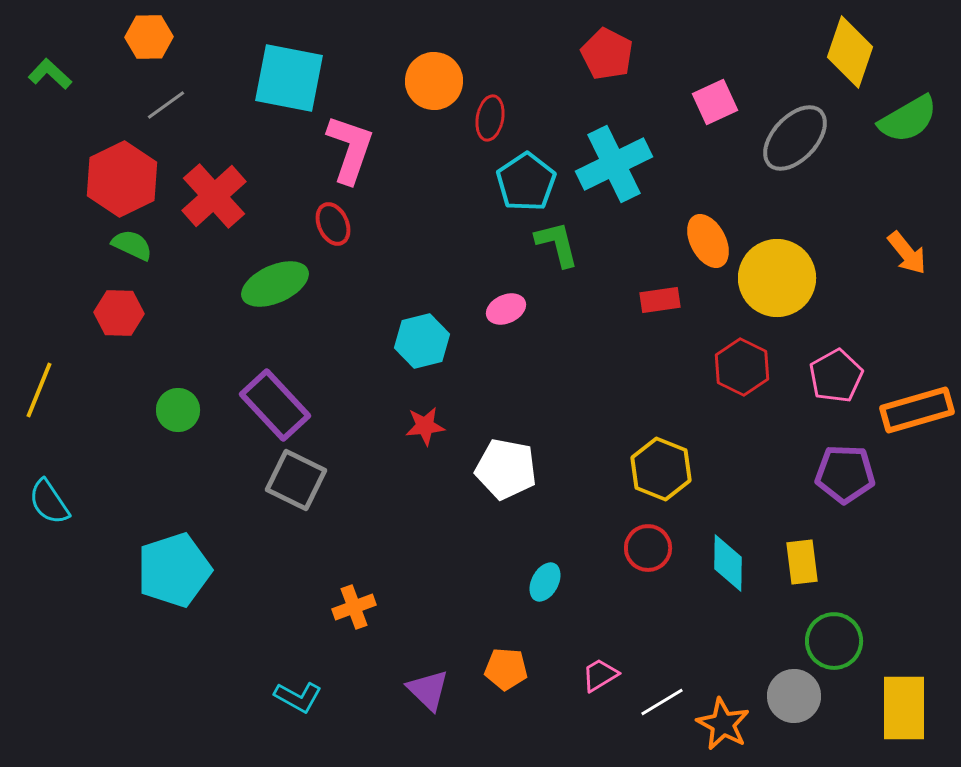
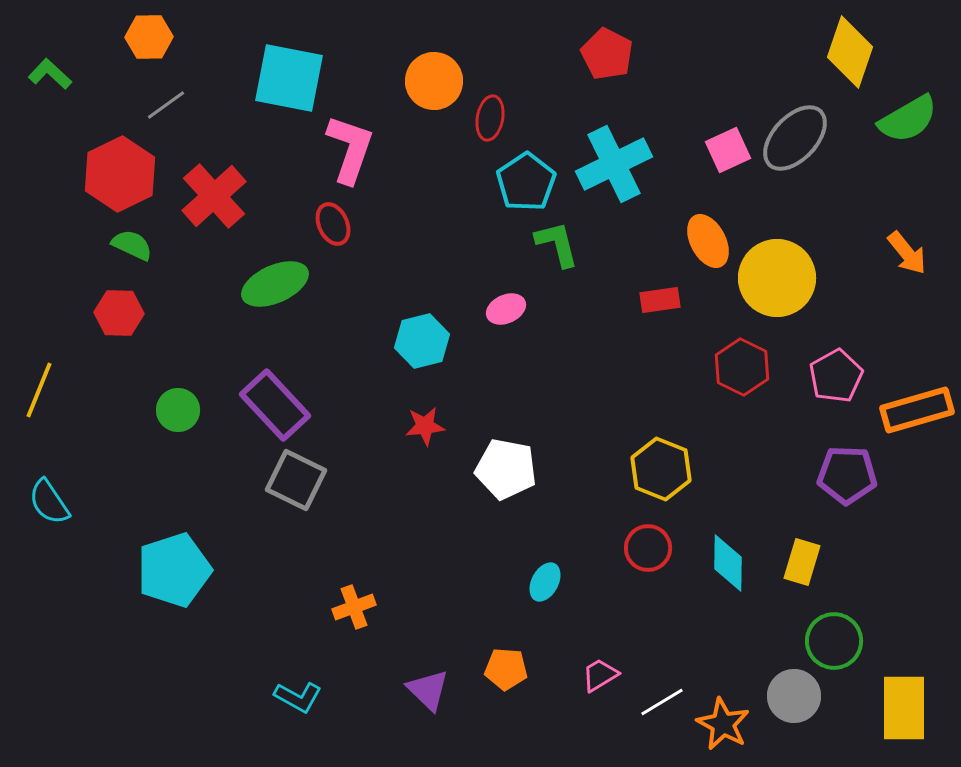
pink square at (715, 102): moved 13 px right, 48 px down
red hexagon at (122, 179): moved 2 px left, 5 px up
purple pentagon at (845, 474): moved 2 px right, 1 px down
yellow rectangle at (802, 562): rotated 24 degrees clockwise
